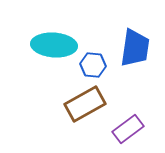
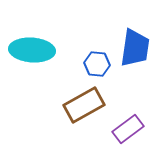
cyan ellipse: moved 22 px left, 5 px down
blue hexagon: moved 4 px right, 1 px up
brown rectangle: moved 1 px left, 1 px down
